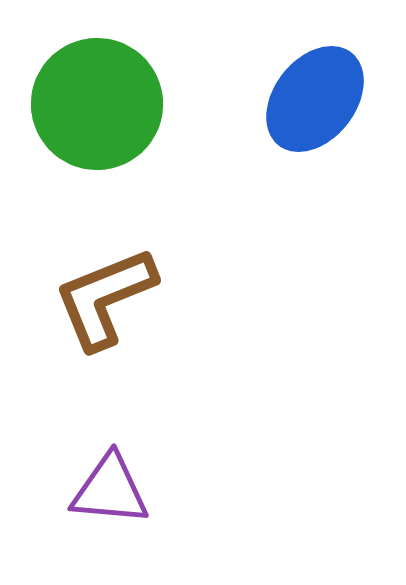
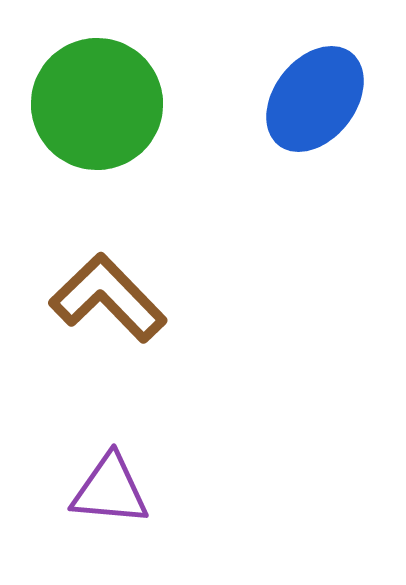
brown L-shape: moved 3 px right; rotated 68 degrees clockwise
